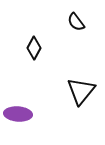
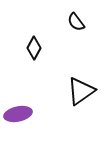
black triangle: rotated 16 degrees clockwise
purple ellipse: rotated 16 degrees counterclockwise
